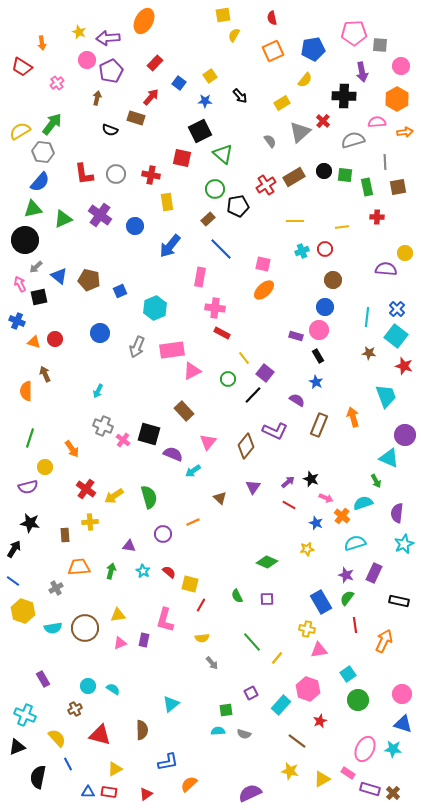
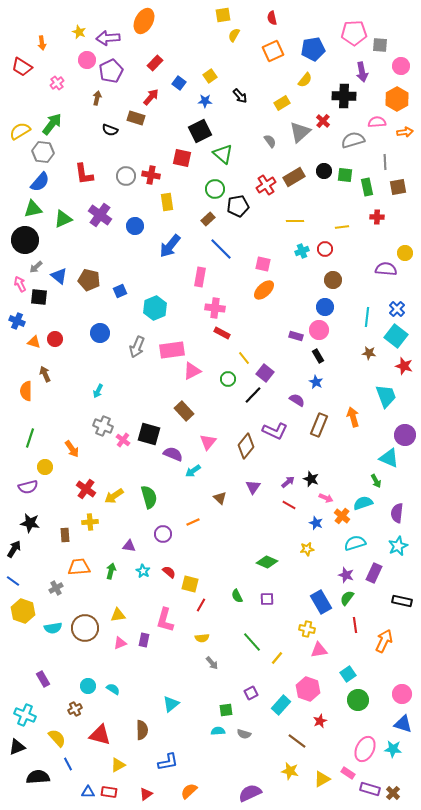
gray circle at (116, 174): moved 10 px right, 2 px down
black square at (39, 297): rotated 18 degrees clockwise
cyan star at (404, 544): moved 6 px left, 2 px down
black rectangle at (399, 601): moved 3 px right
yellow triangle at (115, 769): moved 3 px right, 4 px up
black semicircle at (38, 777): rotated 75 degrees clockwise
orange semicircle at (189, 784): moved 7 px down
